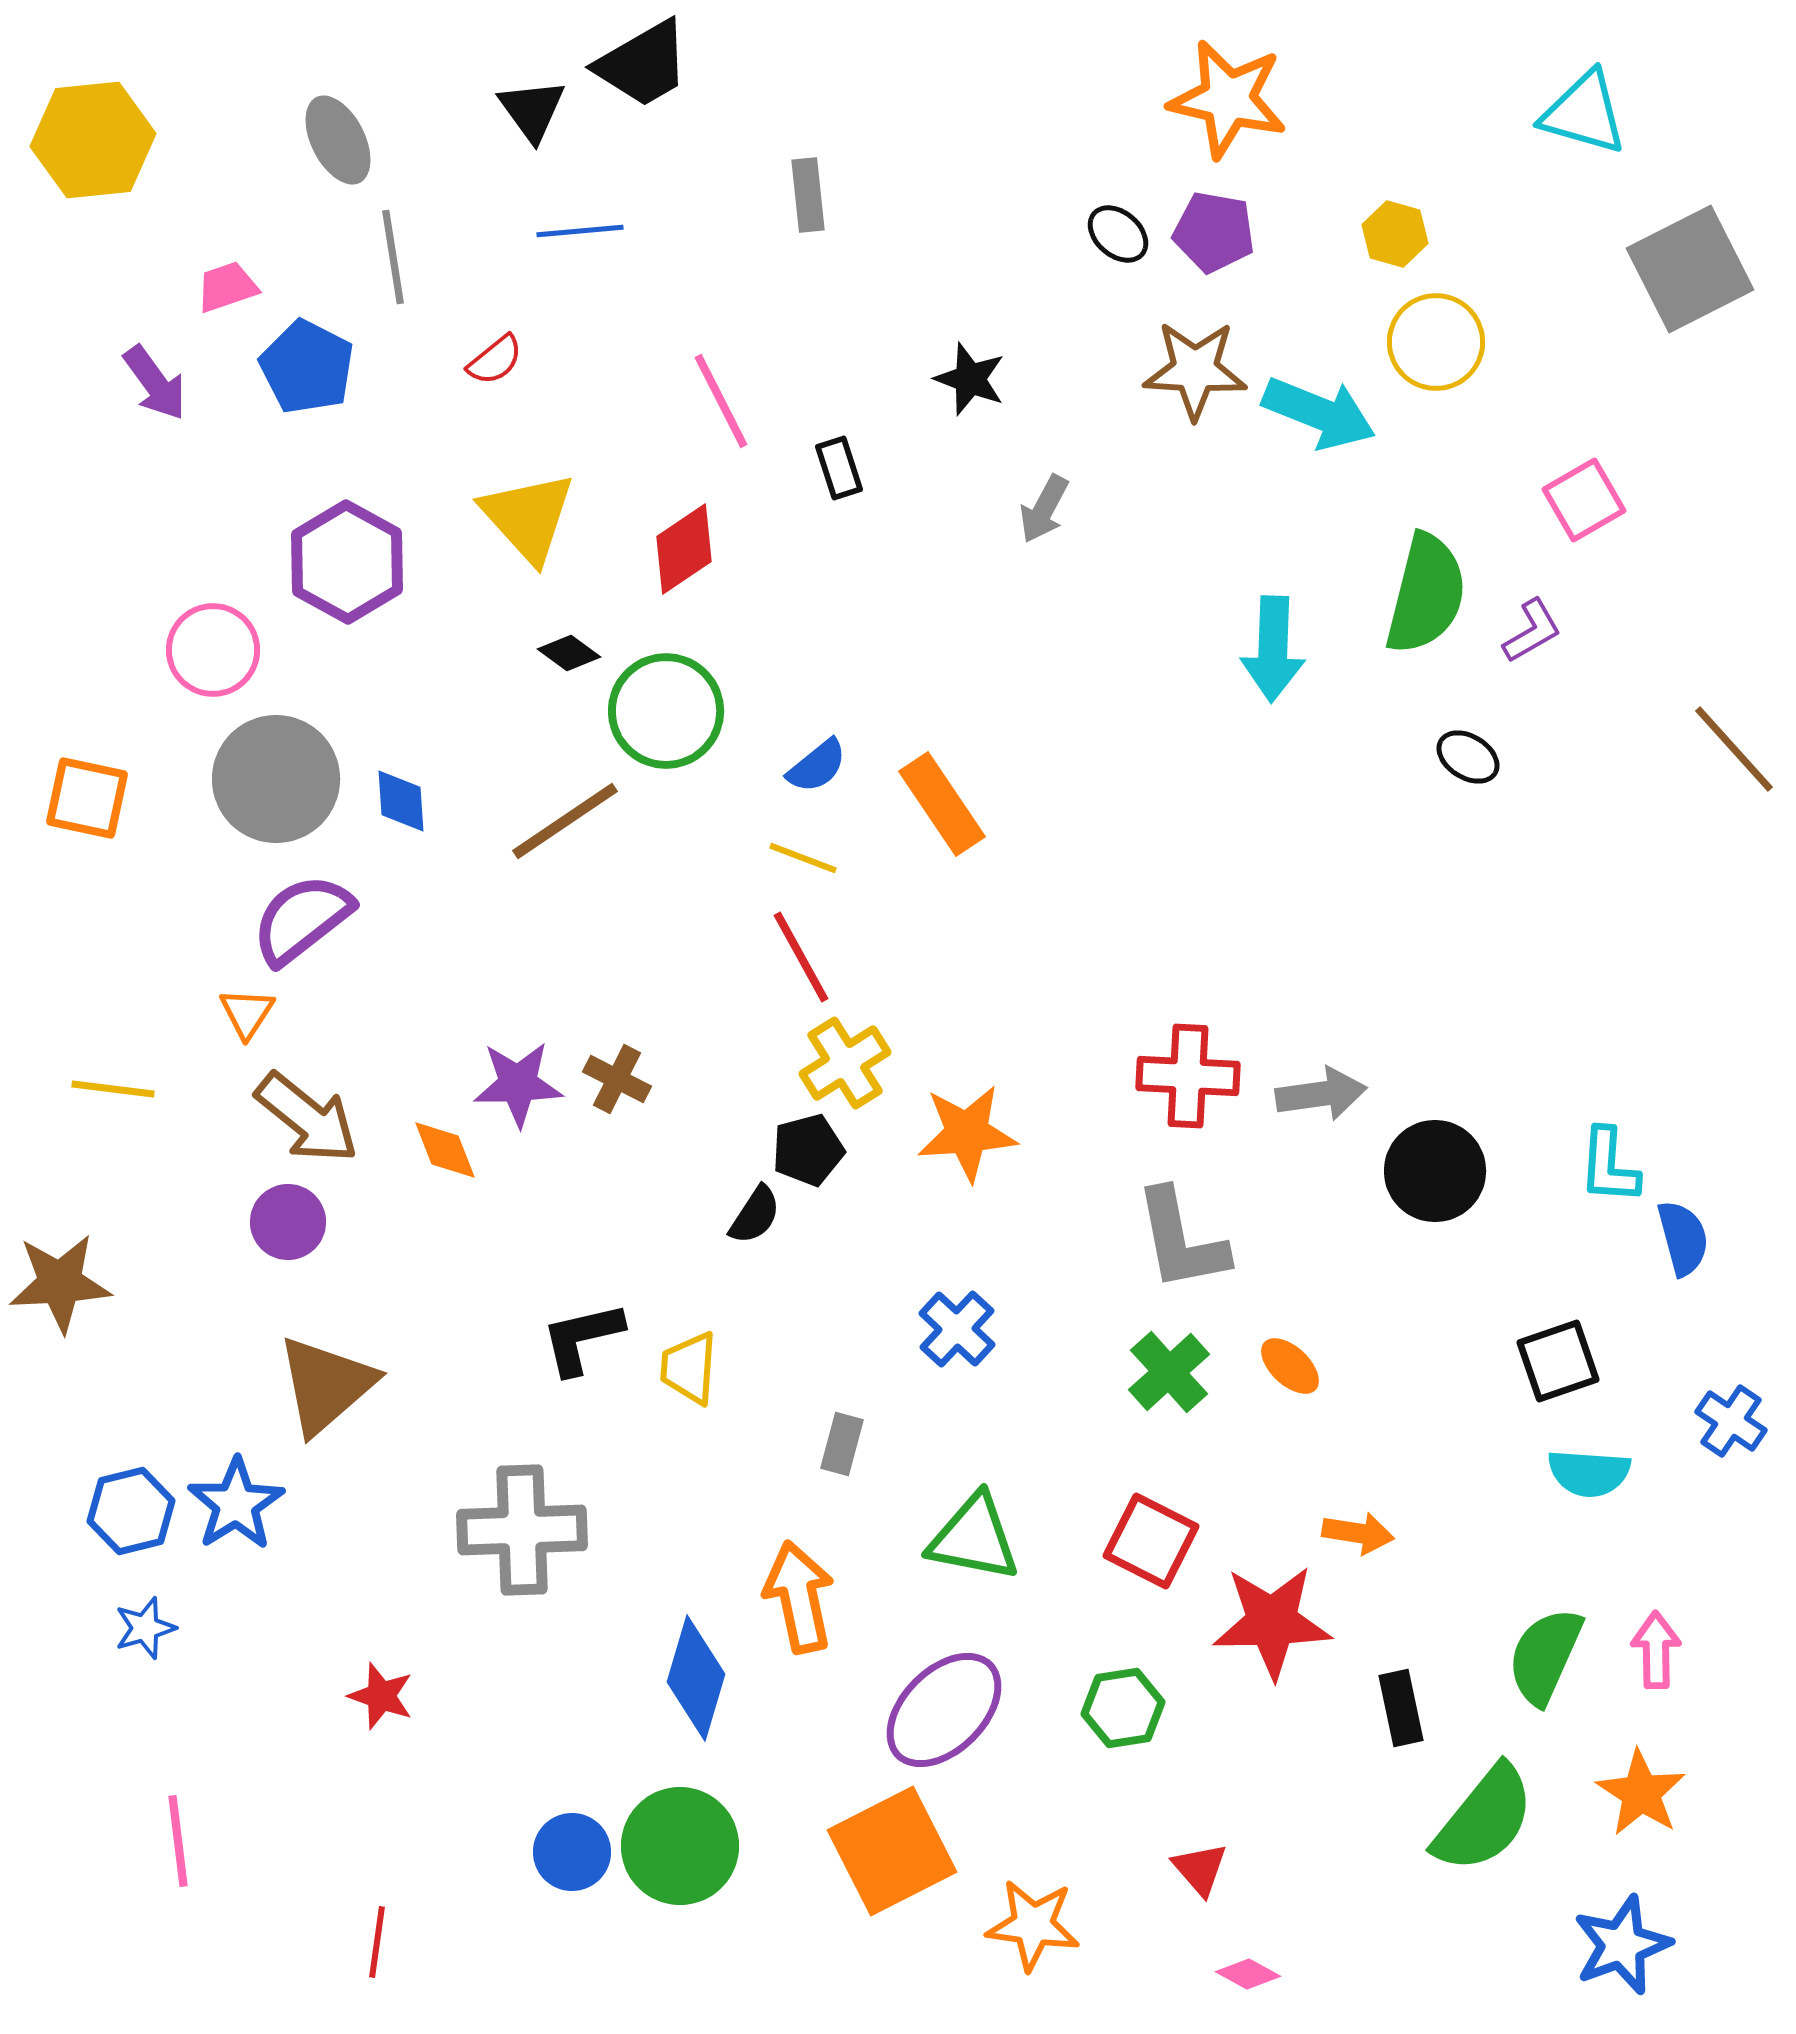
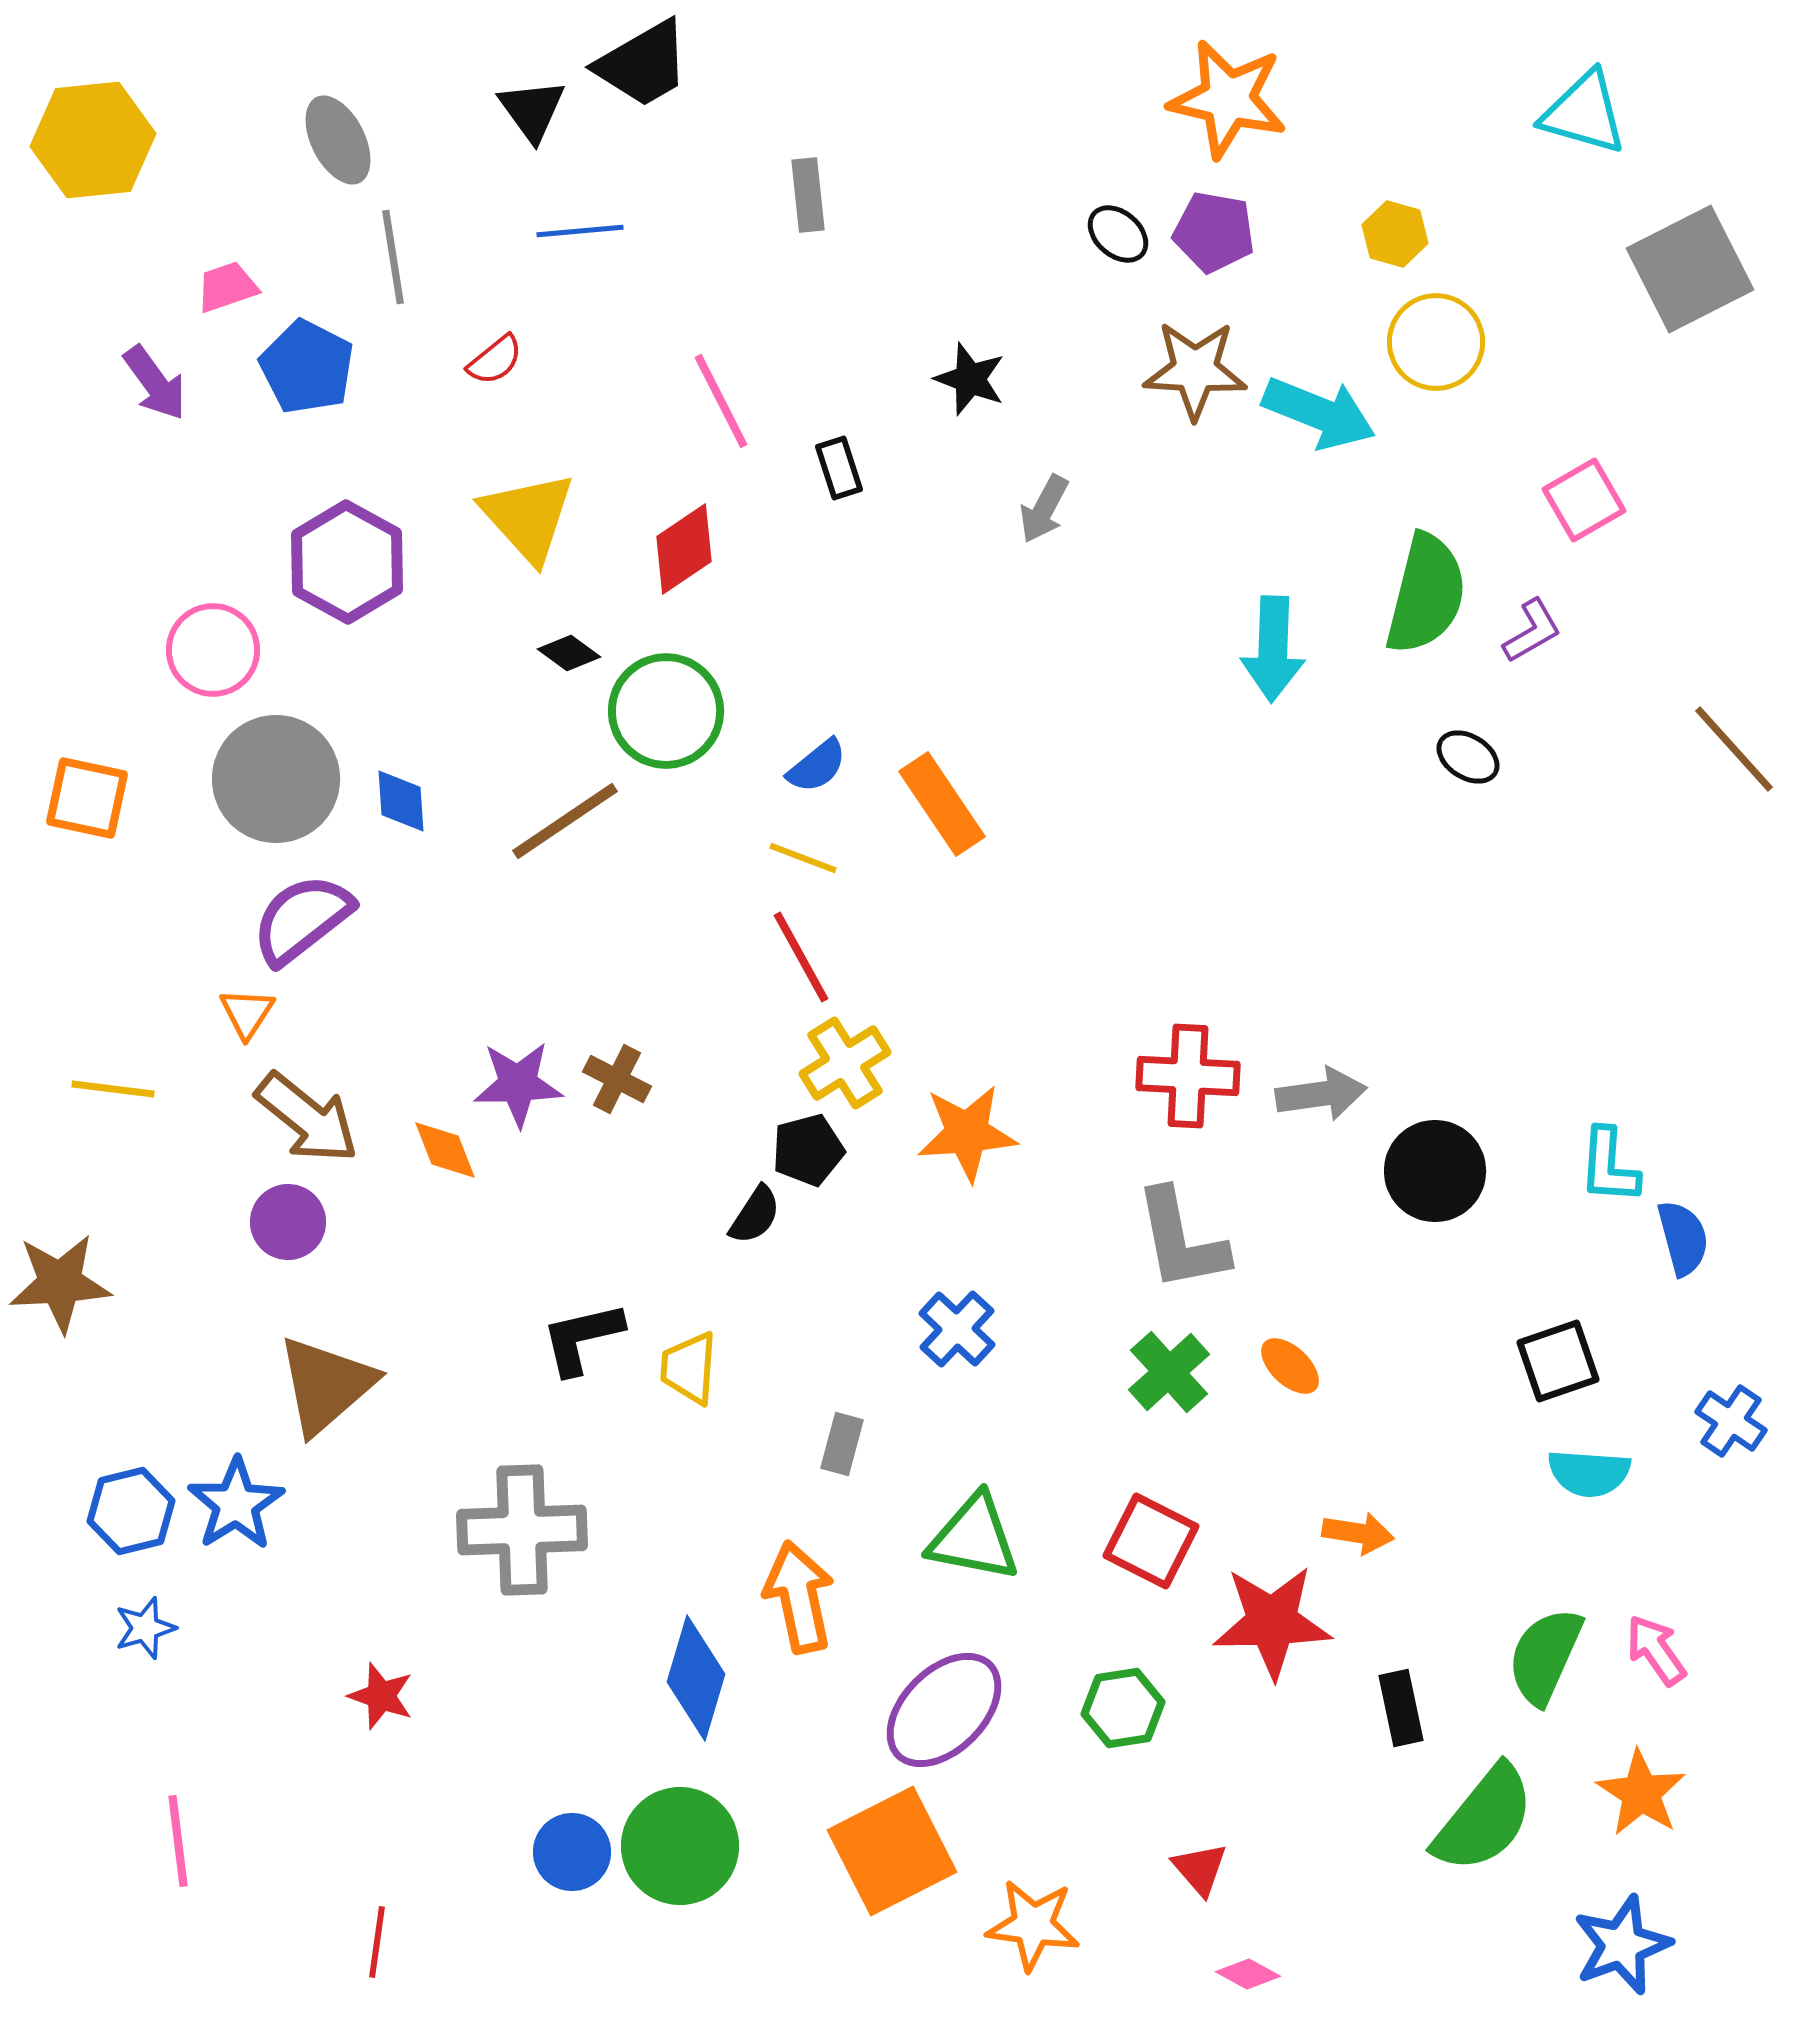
pink arrow at (1656, 1650): rotated 34 degrees counterclockwise
